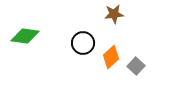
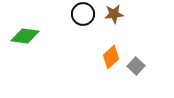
black circle: moved 29 px up
